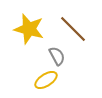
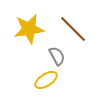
yellow star: rotated 24 degrees counterclockwise
